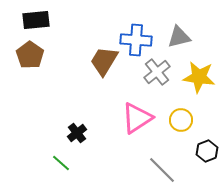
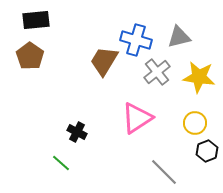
blue cross: rotated 12 degrees clockwise
brown pentagon: moved 1 px down
yellow circle: moved 14 px right, 3 px down
black cross: moved 1 px up; rotated 24 degrees counterclockwise
gray line: moved 2 px right, 2 px down
